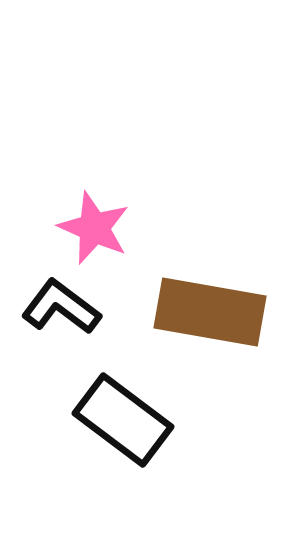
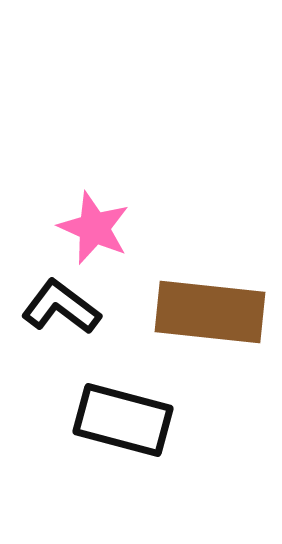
brown rectangle: rotated 4 degrees counterclockwise
black rectangle: rotated 22 degrees counterclockwise
